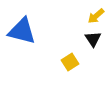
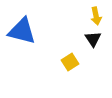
yellow arrow: rotated 60 degrees counterclockwise
